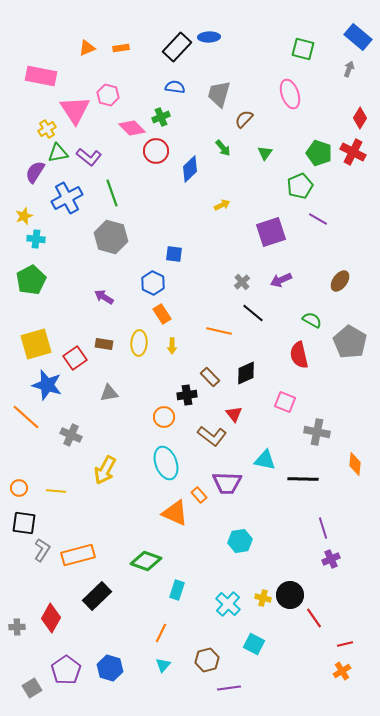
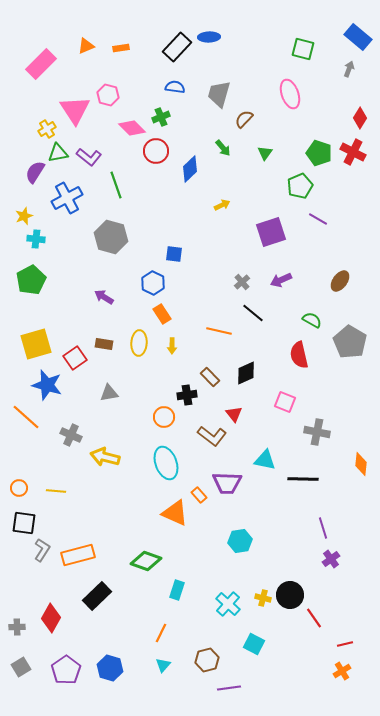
orange triangle at (87, 48): moved 1 px left, 2 px up
pink rectangle at (41, 76): moved 12 px up; rotated 56 degrees counterclockwise
green line at (112, 193): moved 4 px right, 8 px up
orange diamond at (355, 464): moved 6 px right
yellow arrow at (105, 470): moved 13 px up; rotated 76 degrees clockwise
purple cross at (331, 559): rotated 12 degrees counterclockwise
gray square at (32, 688): moved 11 px left, 21 px up
